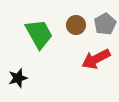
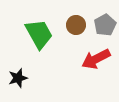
gray pentagon: moved 1 px down
